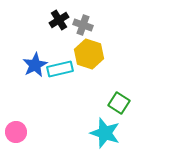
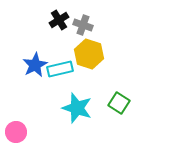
cyan star: moved 28 px left, 25 px up
